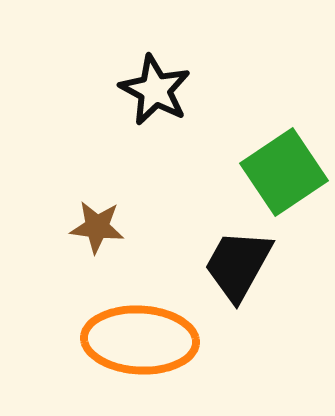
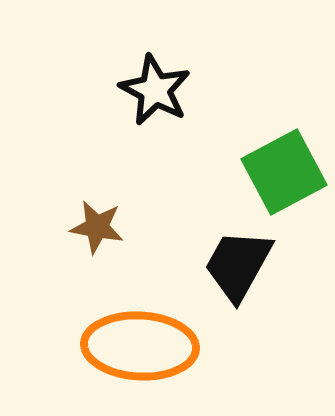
green square: rotated 6 degrees clockwise
brown star: rotated 4 degrees clockwise
orange ellipse: moved 6 px down
